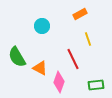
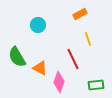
cyan circle: moved 4 px left, 1 px up
